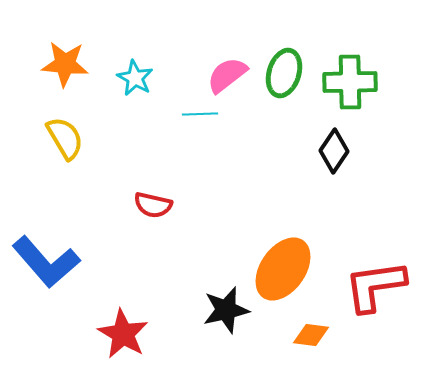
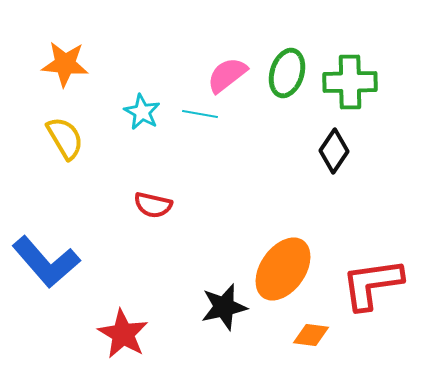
green ellipse: moved 3 px right
cyan star: moved 7 px right, 34 px down
cyan line: rotated 12 degrees clockwise
red L-shape: moved 3 px left, 2 px up
black star: moved 2 px left, 3 px up
